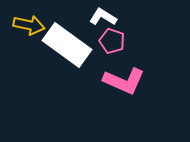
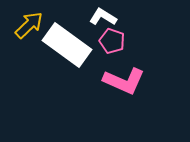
yellow arrow: rotated 56 degrees counterclockwise
